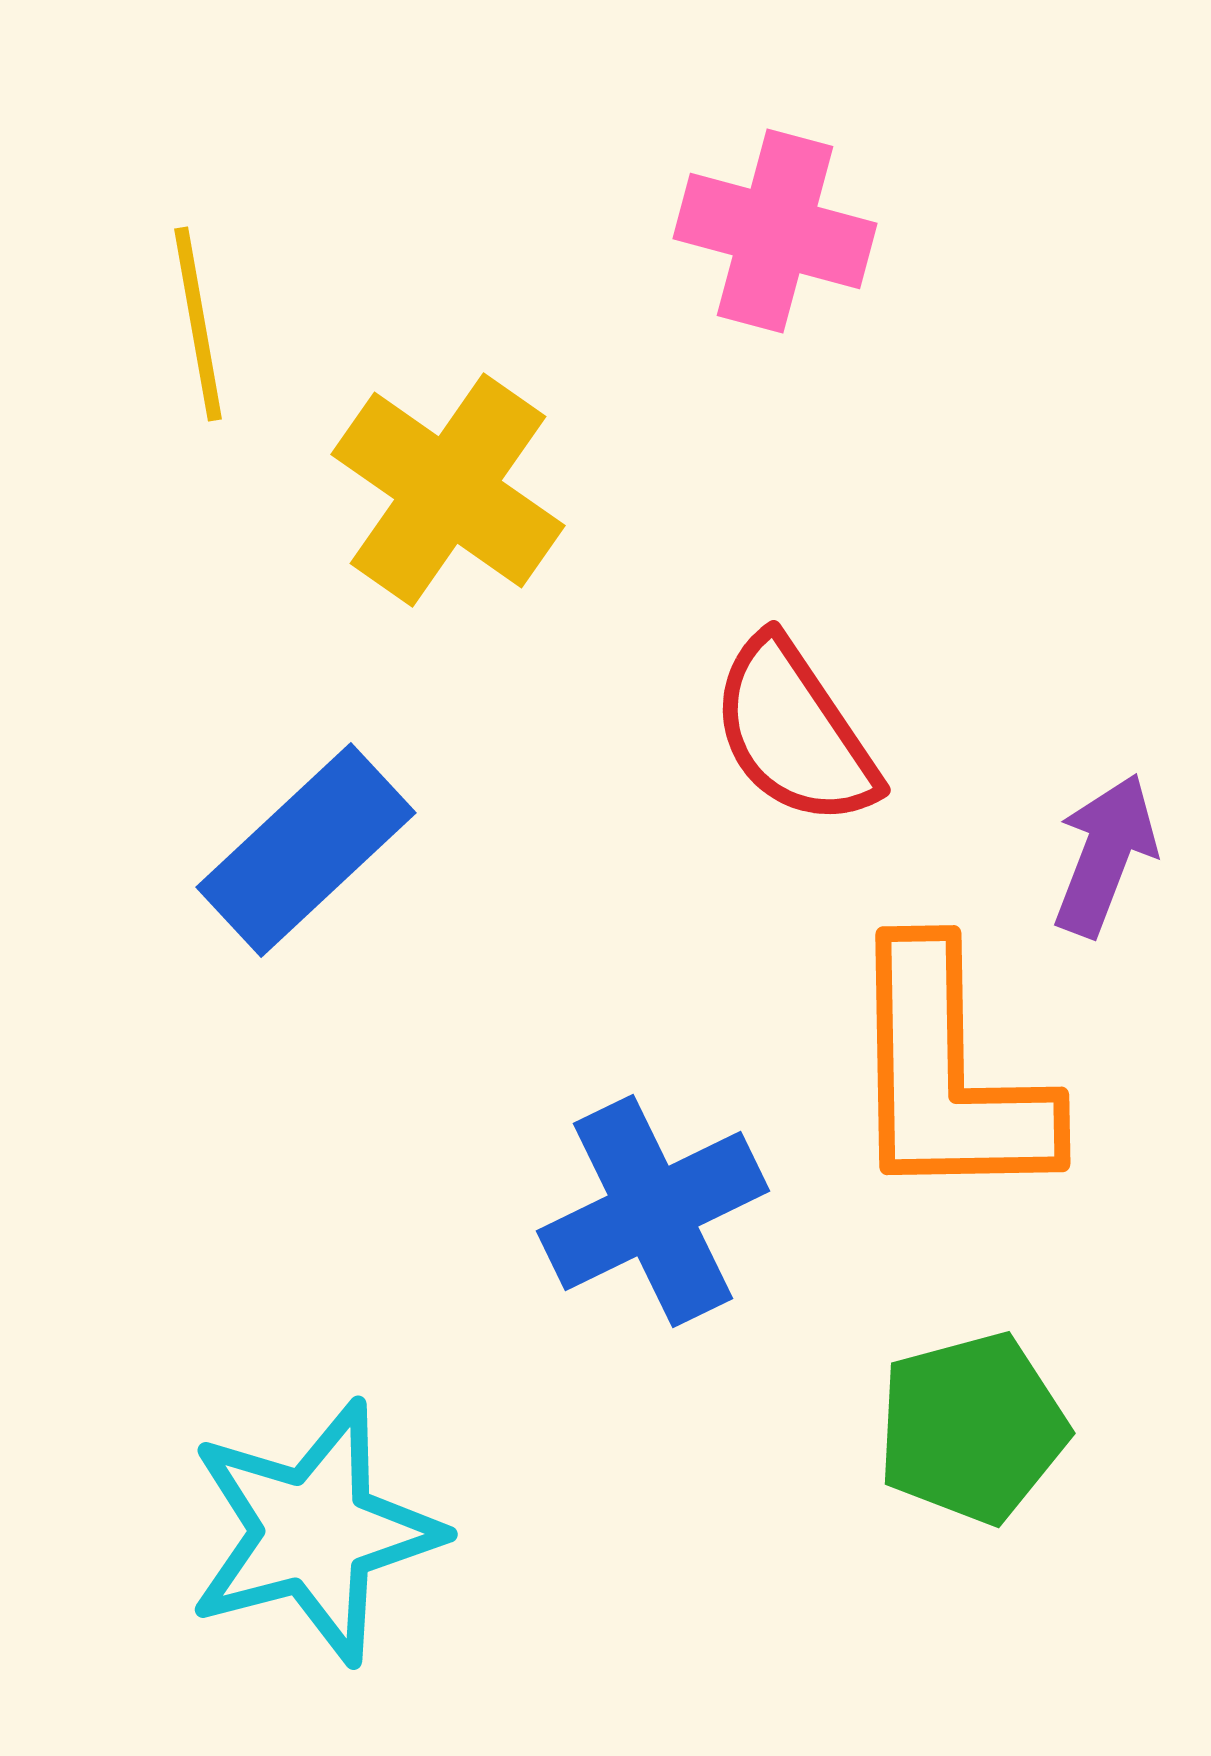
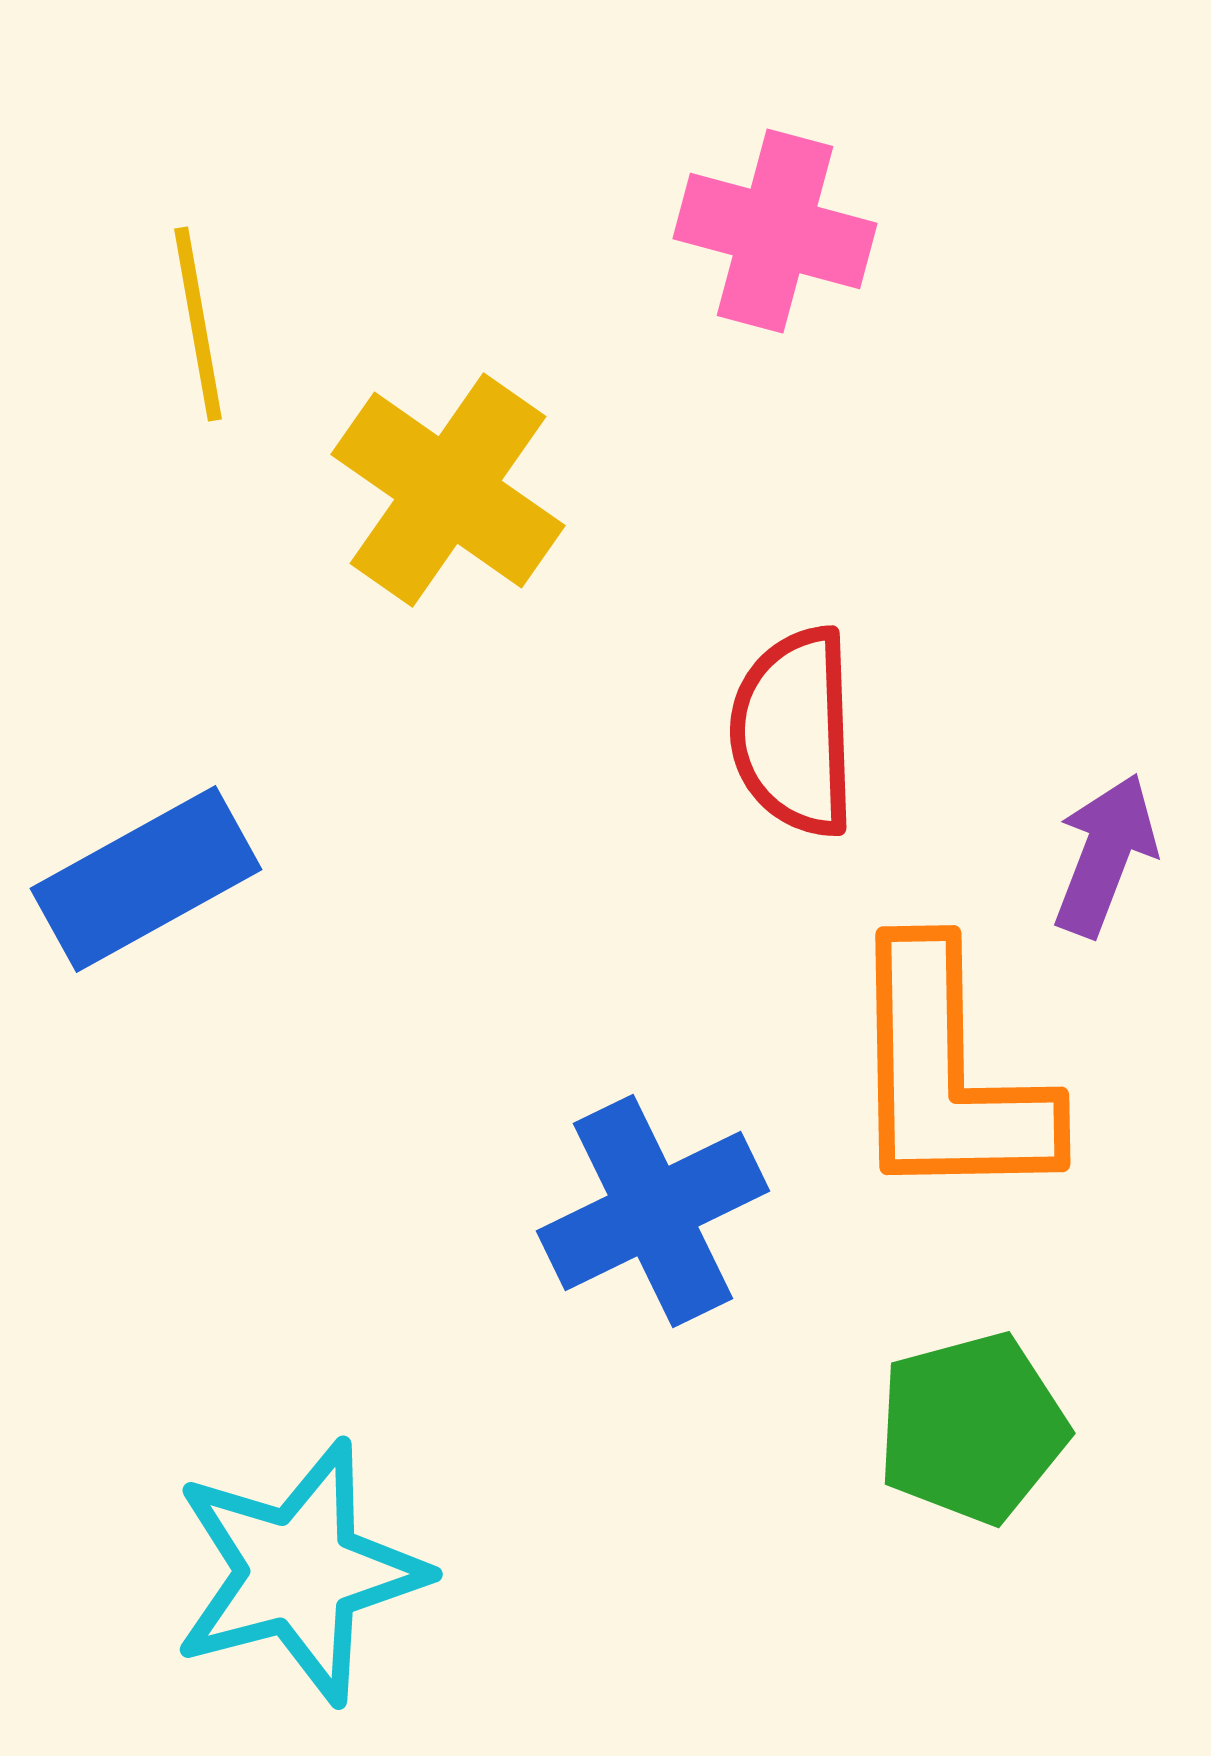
red semicircle: rotated 32 degrees clockwise
blue rectangle: moved 160 px left, 29 px down; rotated 14 degrees clockwise
cyan star: moved 15 px left, 40 px down
